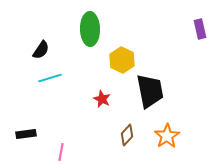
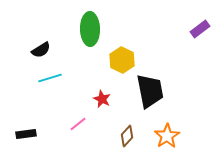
purple rectangle: rotated 66 degrees clockwise
black semicircle: rotated 24 degrees clockwise
brown diamond: moved 1 px down
pink line: moved 17 px right, 28 px up; rotated 42 degrees clockwise
